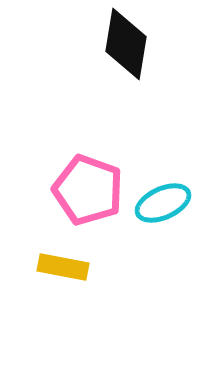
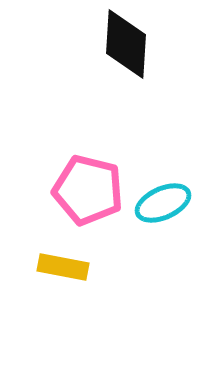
black diamond: rotated 6 degrees counterclockwise
pink pentagon: rotated 6 degrees counterclockwise
